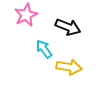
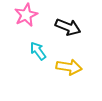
cyan arrow: moved 6 px left, 2 px down
